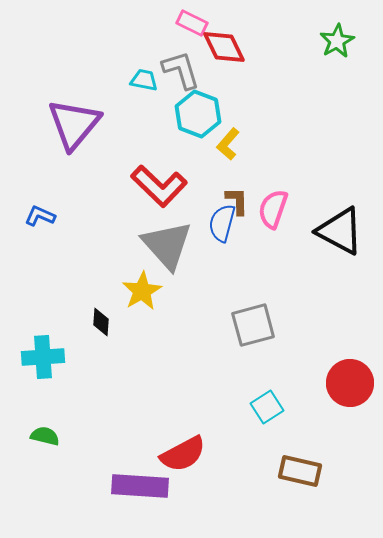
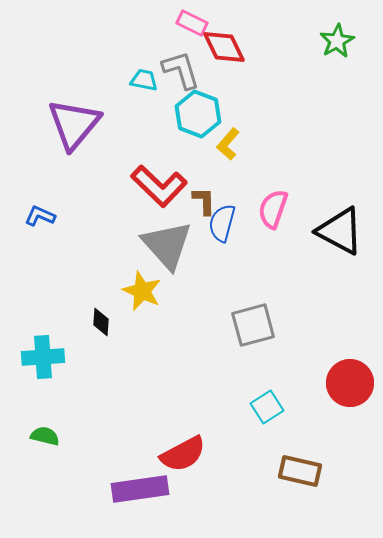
brown L-shape: moved 33 px left
yellow star: rotated 18 degrees counterclockwise
purple rectangle: moved 3 px down; rotated 12 degrees counterclockwise
